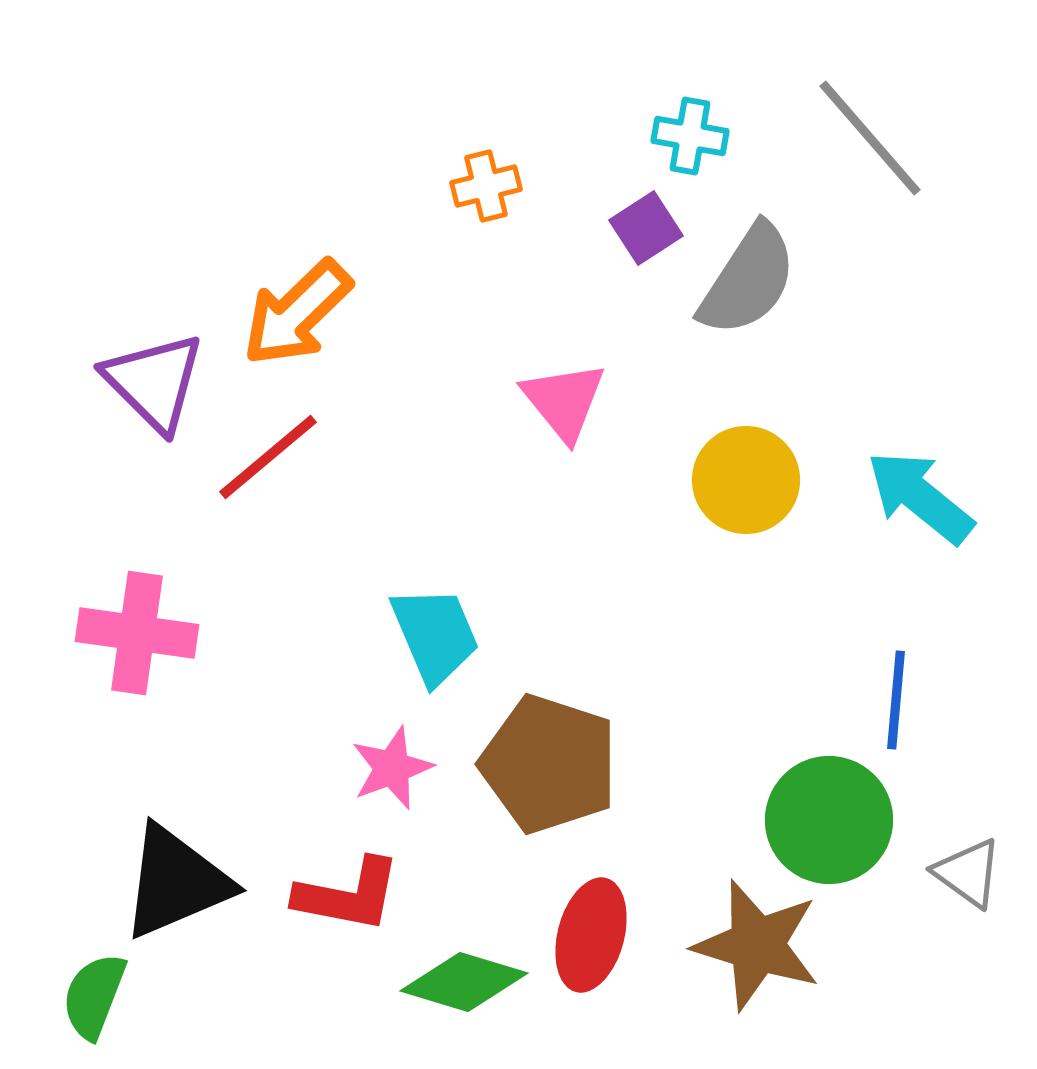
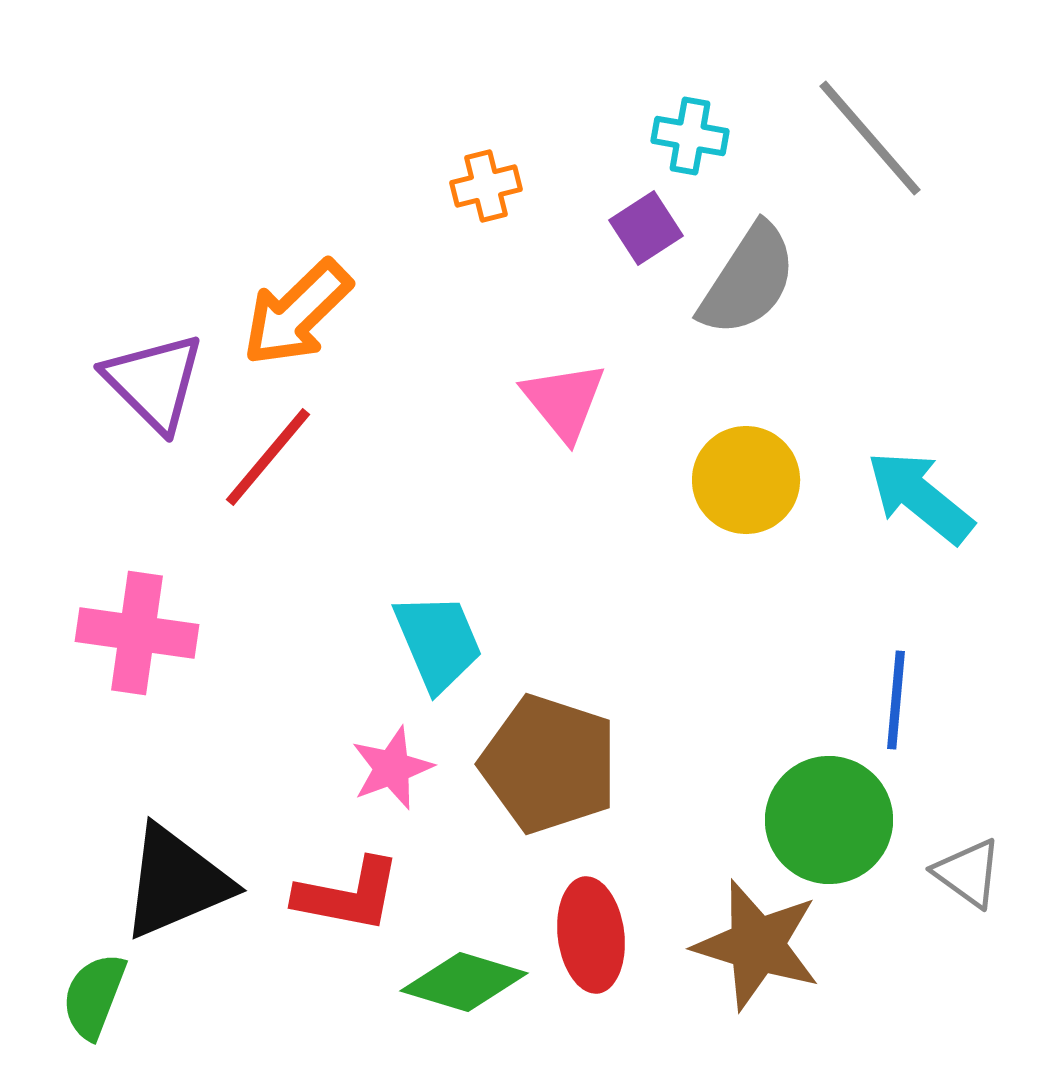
red line: rotated 10 degrees counterclockwise
cyan trapezoid: moved 3 px right, 7 px down
red ellipse: rotated 22 degrees counterclockwise
